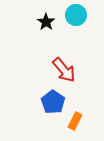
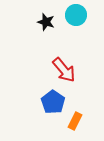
black star: rotated 18 degrees counterclockwise
